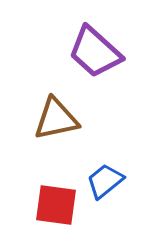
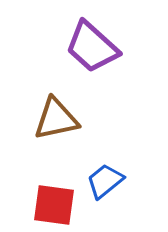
purple trapezoid: moved 3 px left, 5 px up
red square: moved 2 px left
